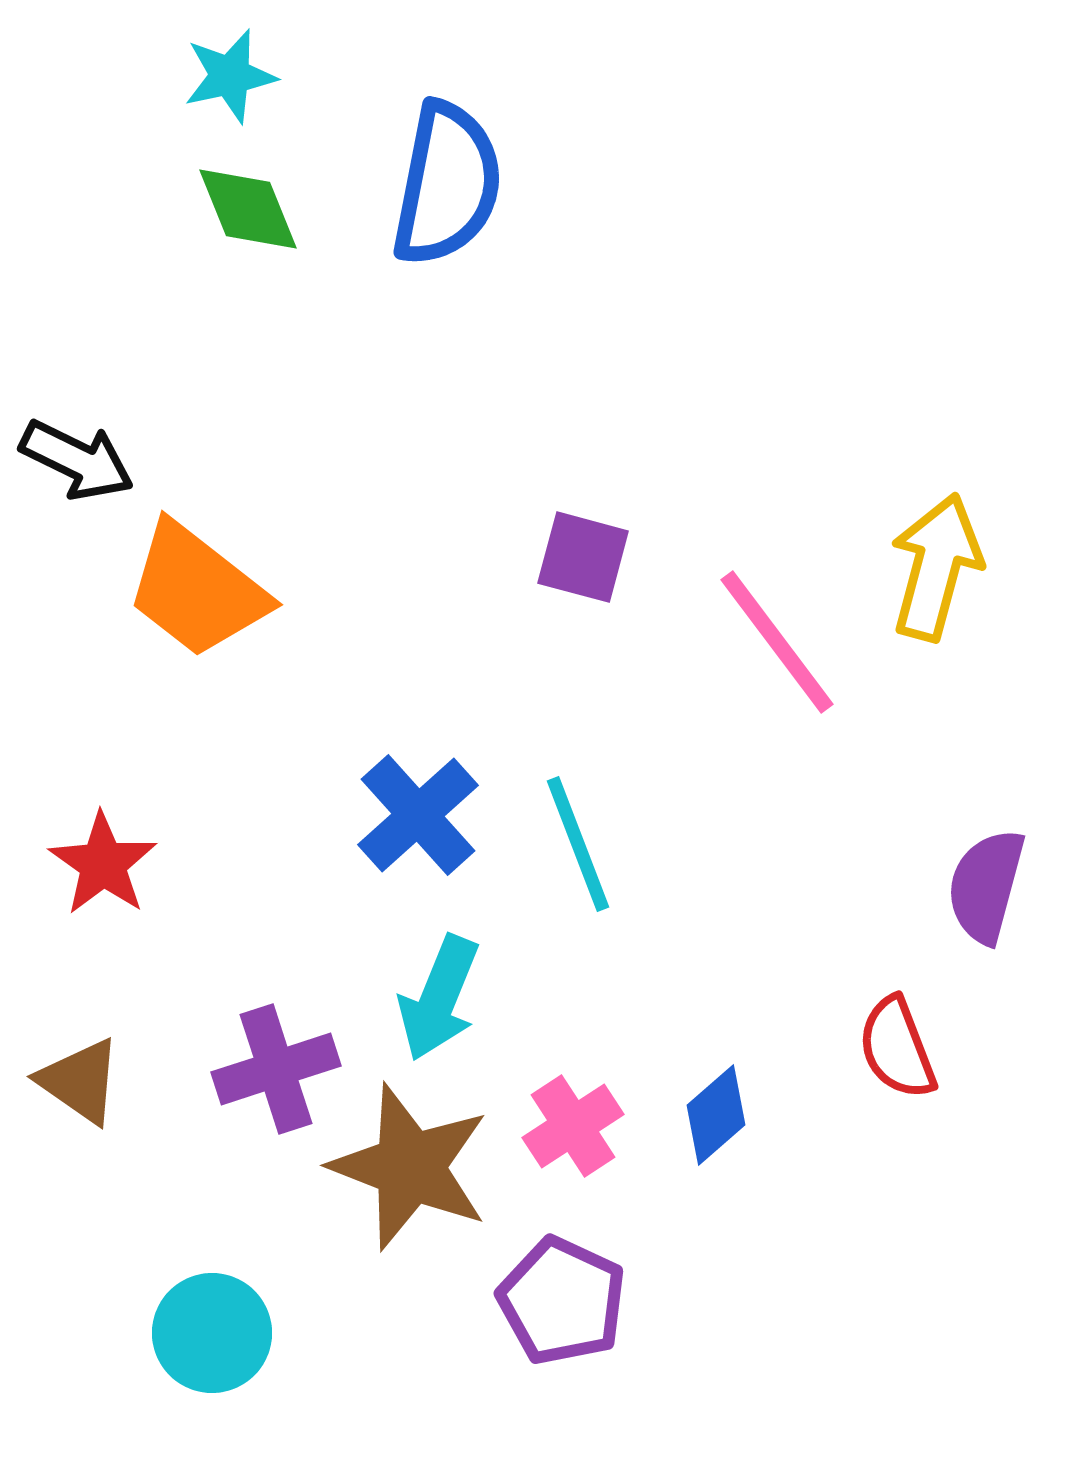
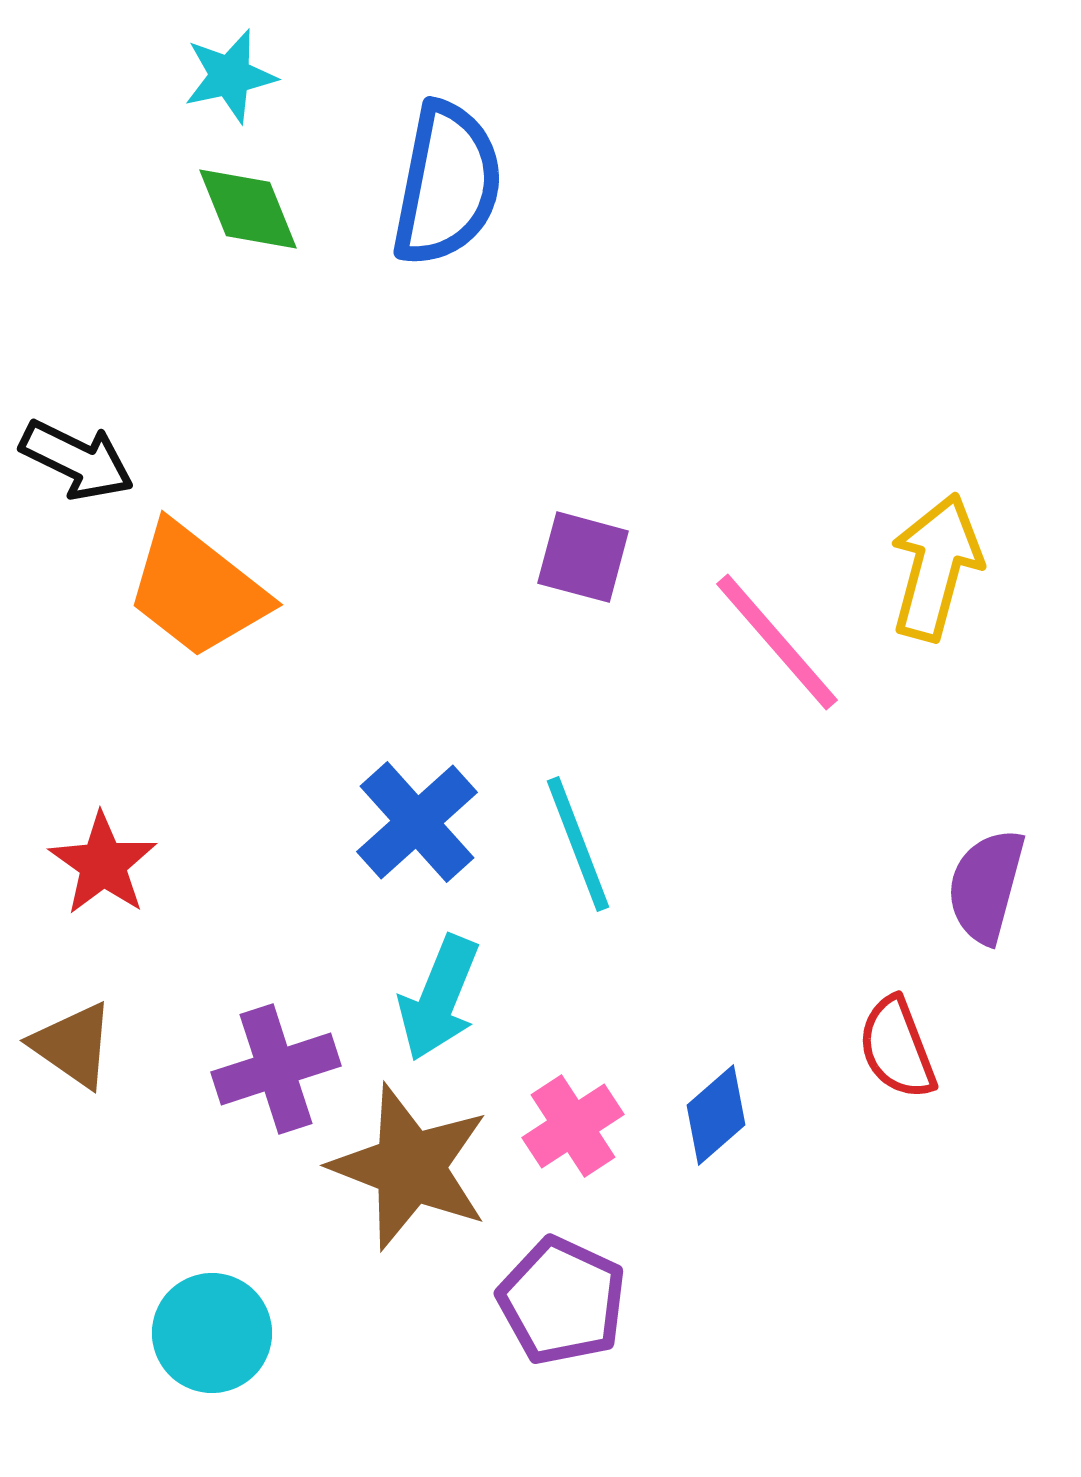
pink line: rotated 4 degrees counterclockwise
blue cross: moved 1 px left, 7 px down
brown triangle: moved 7 px left, 36 px up
